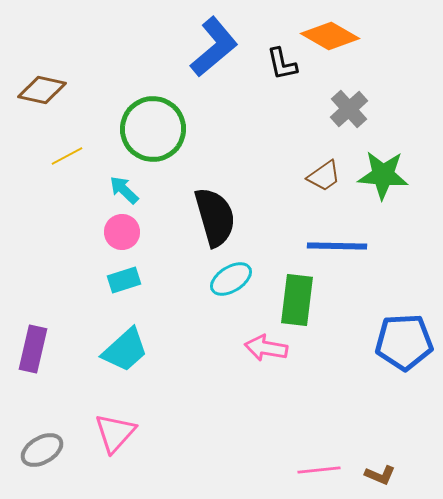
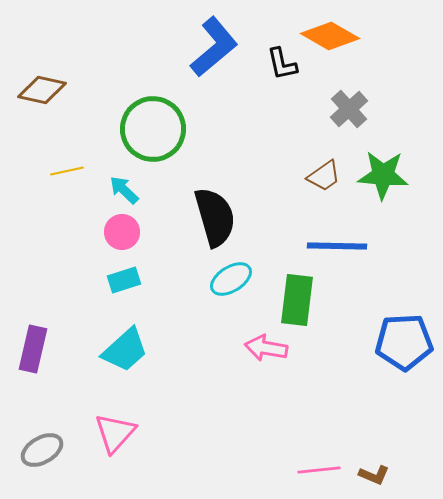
yellow line: moved 15 px down; rotated 16 degrees clockwise
brown L-shape: moved 6 px left
